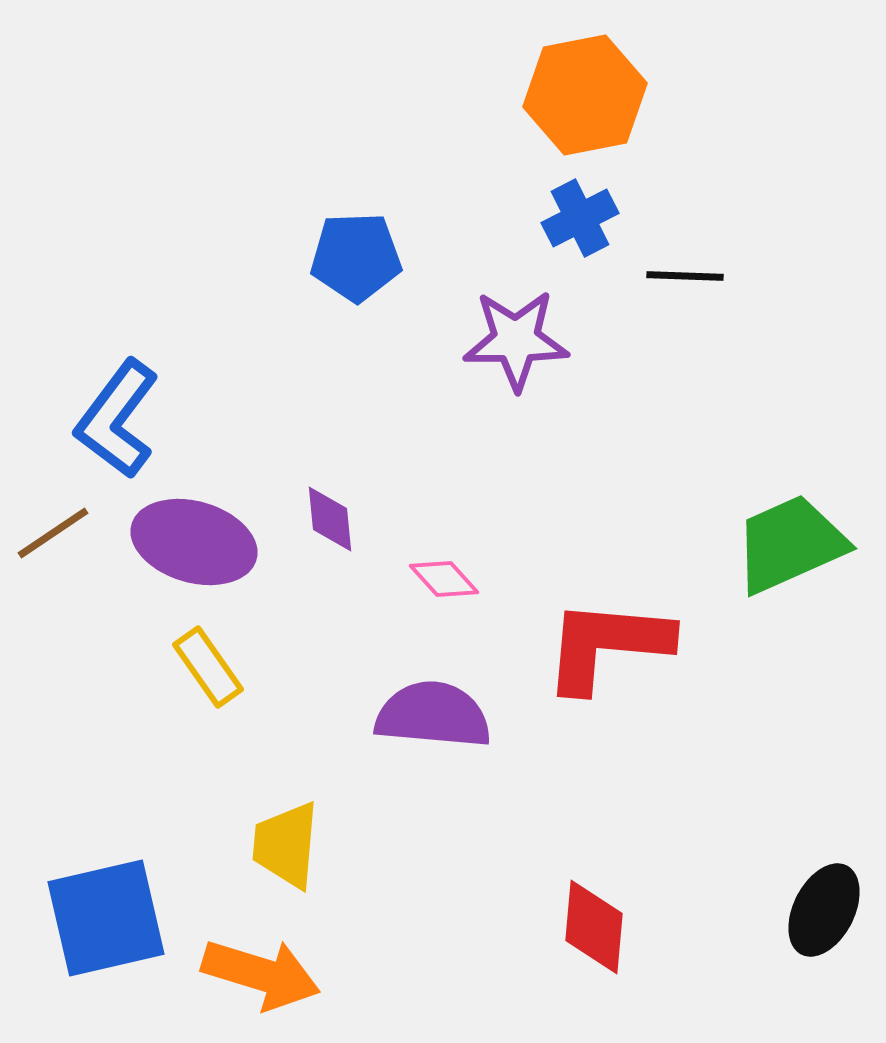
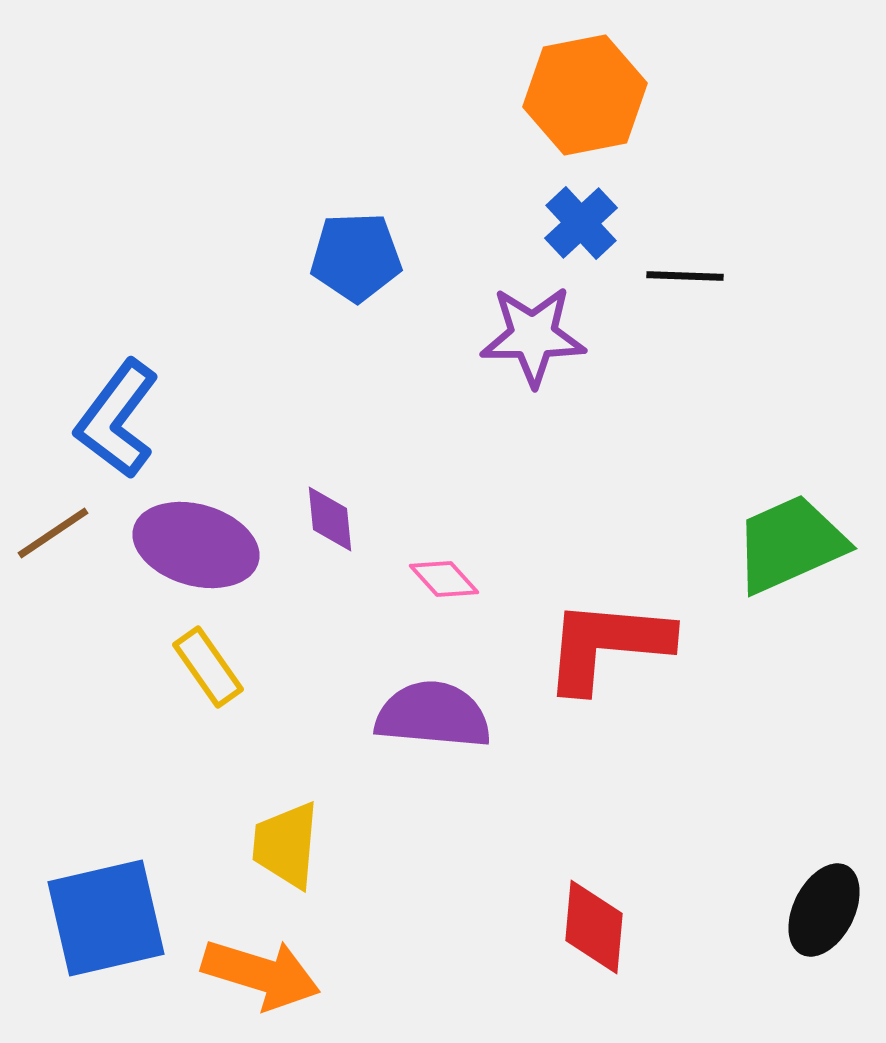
blue cross: moved 1 px right, 5 px down; rotated 16 degrees counterclockwise
purple star: moved 17 px right, 4 px up
purple ellipse: moved 2 px right, 3 px down
